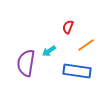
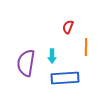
orange line: moved 2 px down; rotated 54 degrees counterclockwise
cyan arrow: moved 3 px right, 5 px down; rotated 56 degrees counterclockwise
blue rectangle: moved 12 px left, 7 px down; rotated 12 degrees counterclockwise
